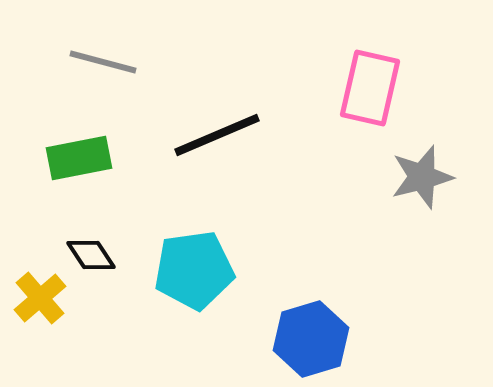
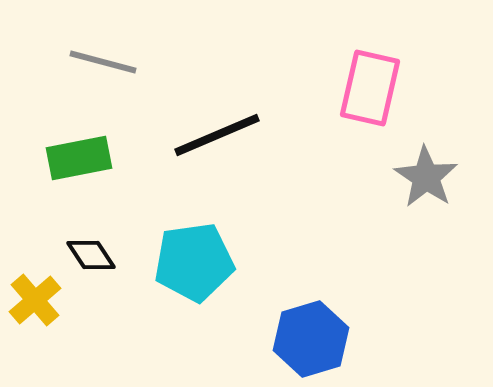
gray star: moved 4 px right; rotated 24 degrees counterclockwise
cyan pentagon: moved 8 px up
yellow cross: moved 5 px left, 2 px down
